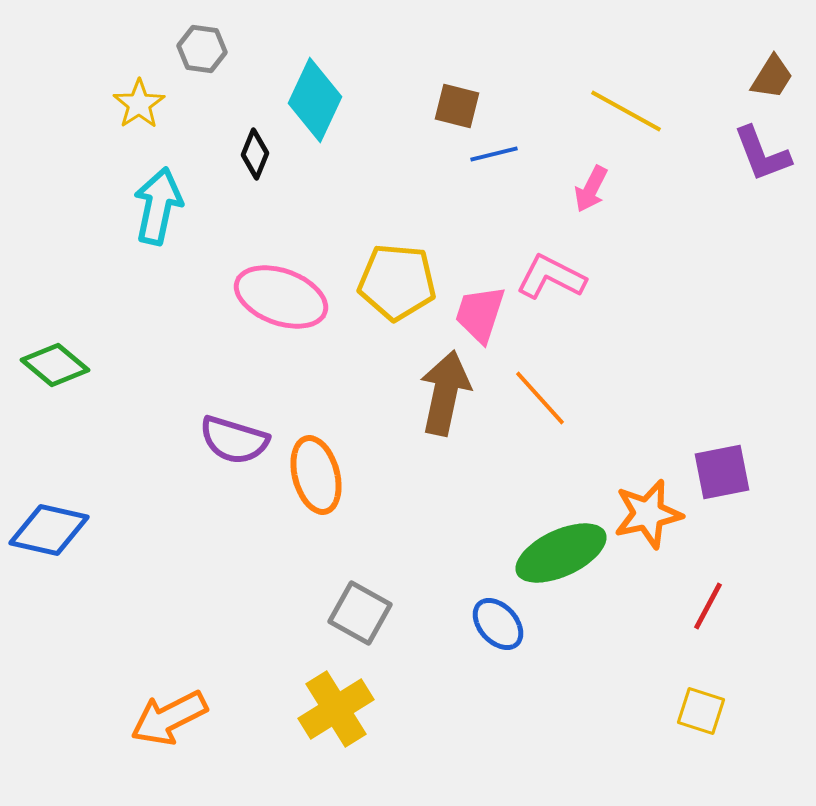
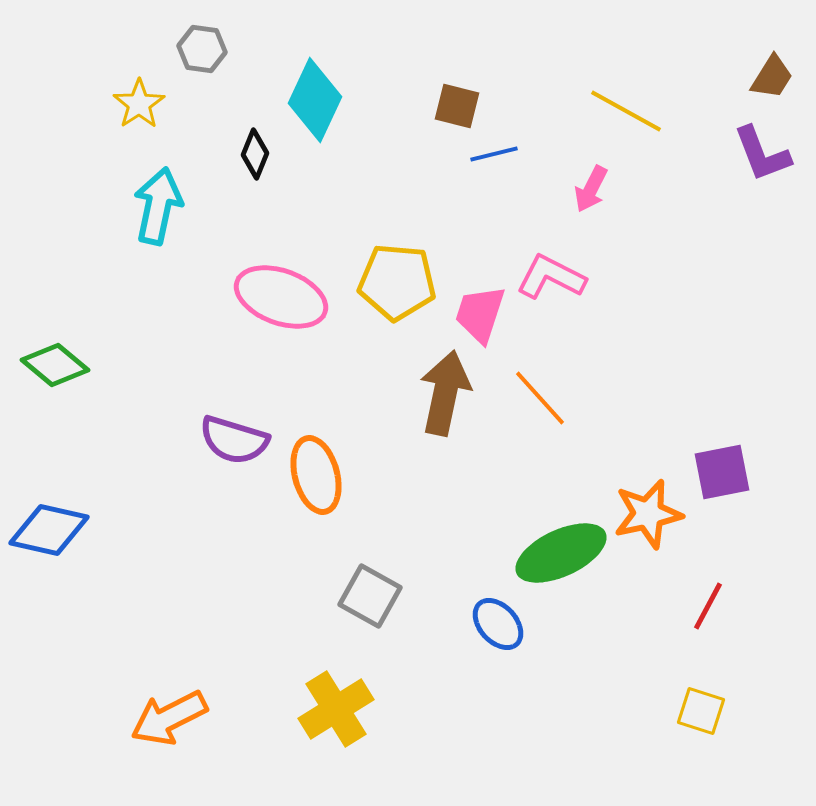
gray square: moved 10 px right, 17 px up
